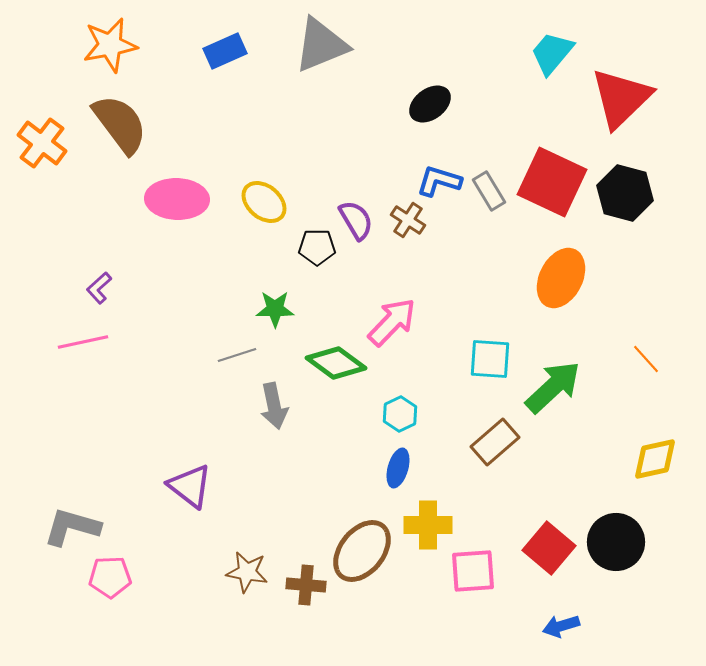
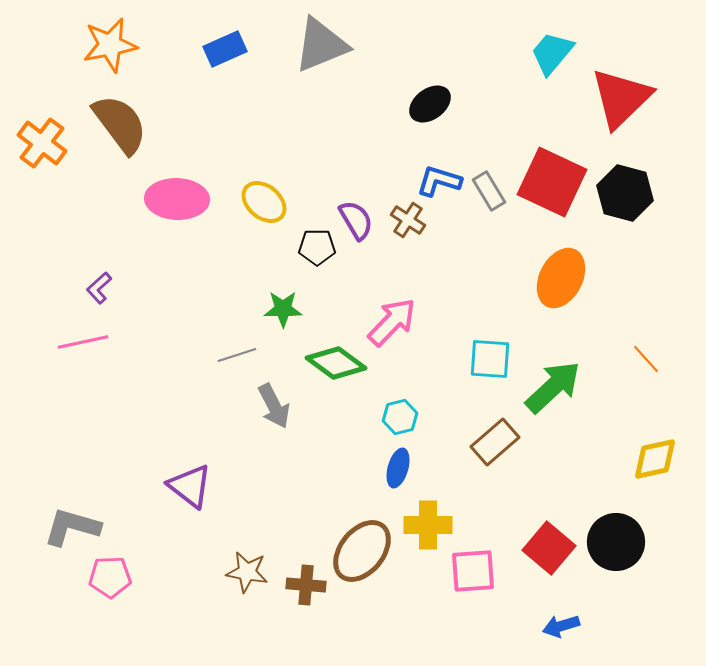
blue rectangle at (225, 51): moved 2 px up
green star at (275, 309): moved 8 px right
gray arrow at (274, 406): rotated 15 degrees counterclockwise
cyan hexagon at (400, 414): moved 3 px down; rotated 12 degrees clockwise
